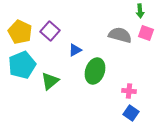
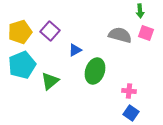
yellow pentagon: rotated 30 degrees clockwise
